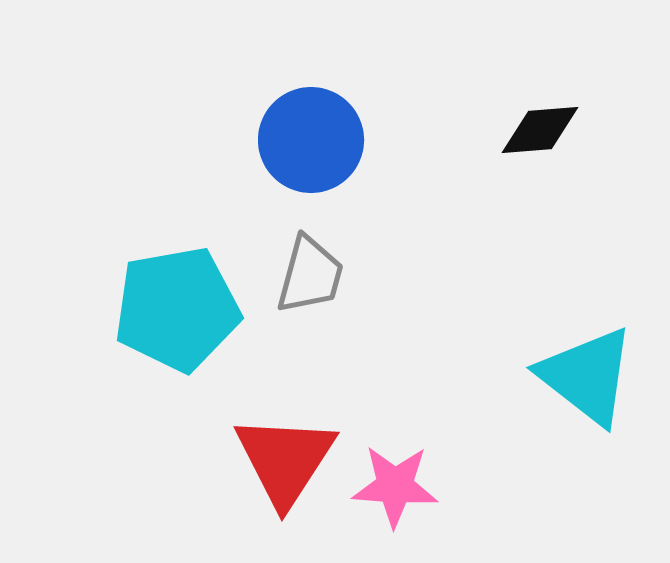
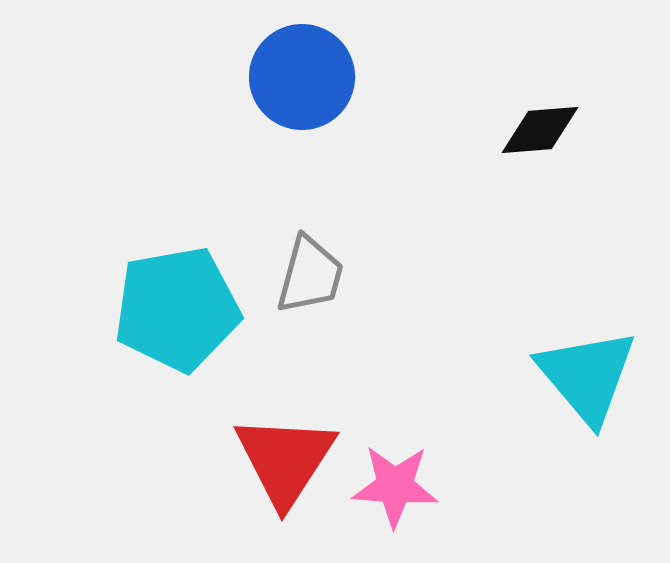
blue circle: moved 9 px left, 63 px up
cyan triangle: rotated 12 degrees clockwise
